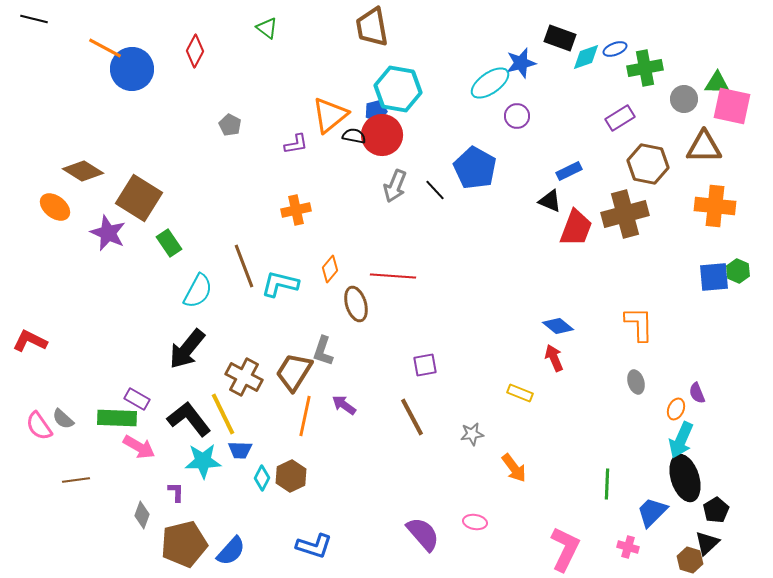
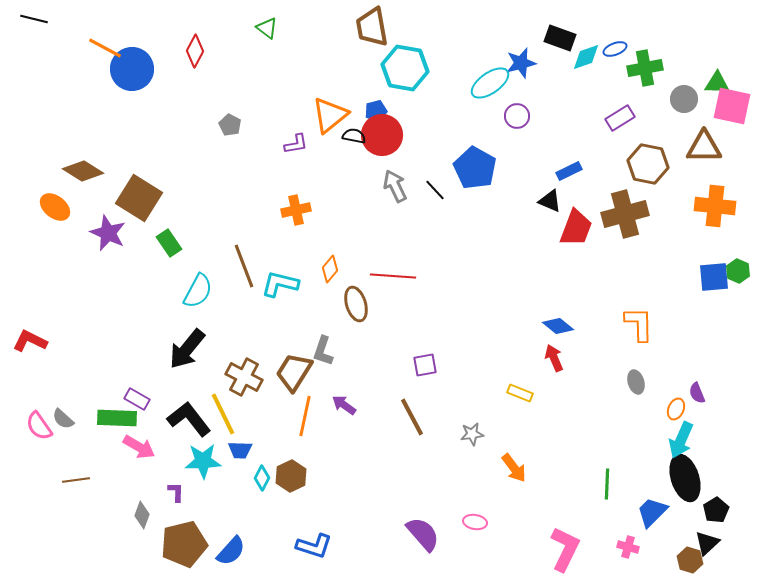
cyan hexagon at (398, 89): moved 7 px right, 21 px up
gray arrow at (395, 186): rotated 132 degrees clockwise
